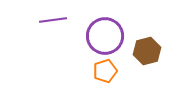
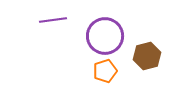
brown hexagon: moved 5 px down
